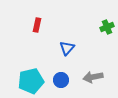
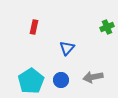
red rectangle: moved 3 px left, 2 px down
cyan pentagon: rotated 20 degrees counterclockwise
